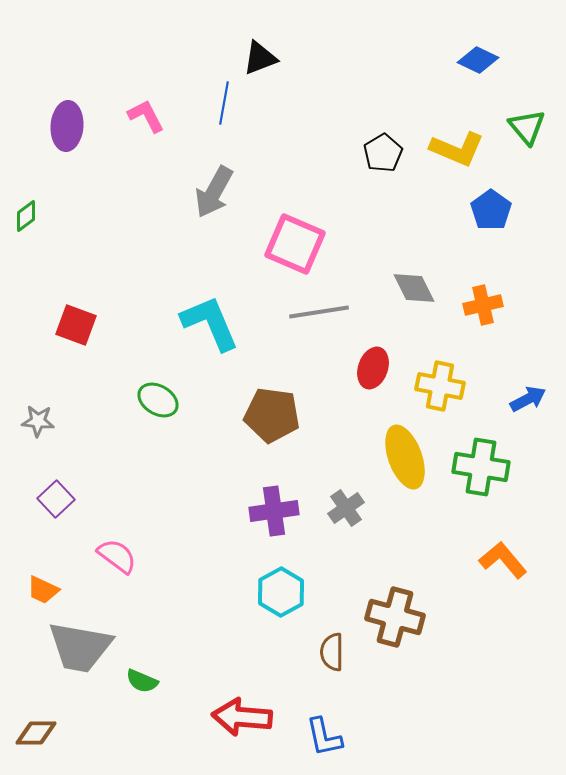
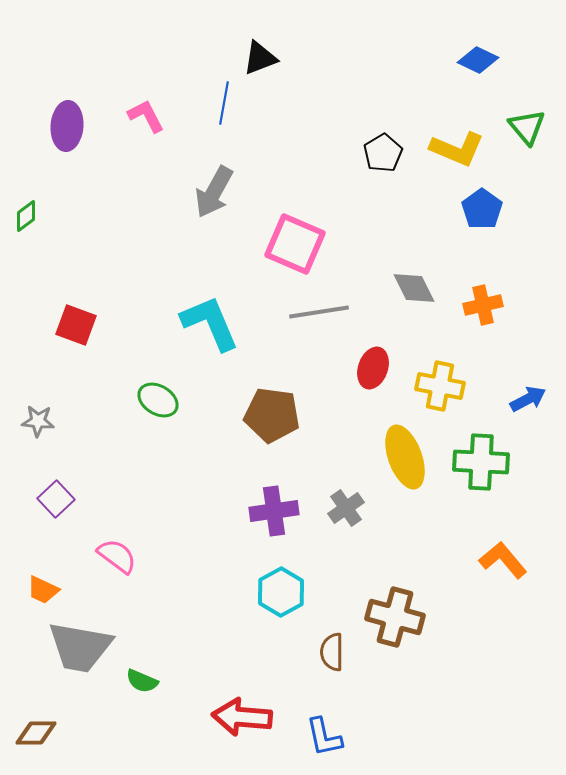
blue pentagon: moved 9 px left, 1 px up
green cross: moved 5 px up; rotated 6 degrees counterclockwise
